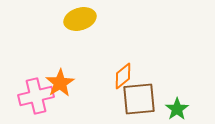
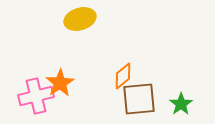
green star: moved 4 px right, 5 px up
